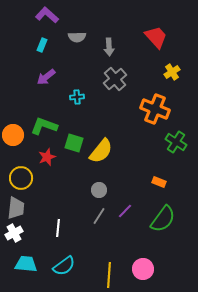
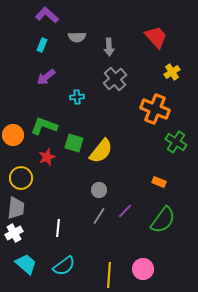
green semicircle: moved 1 px down
cyan trapezoid: rotated 35 degrees clockwise
